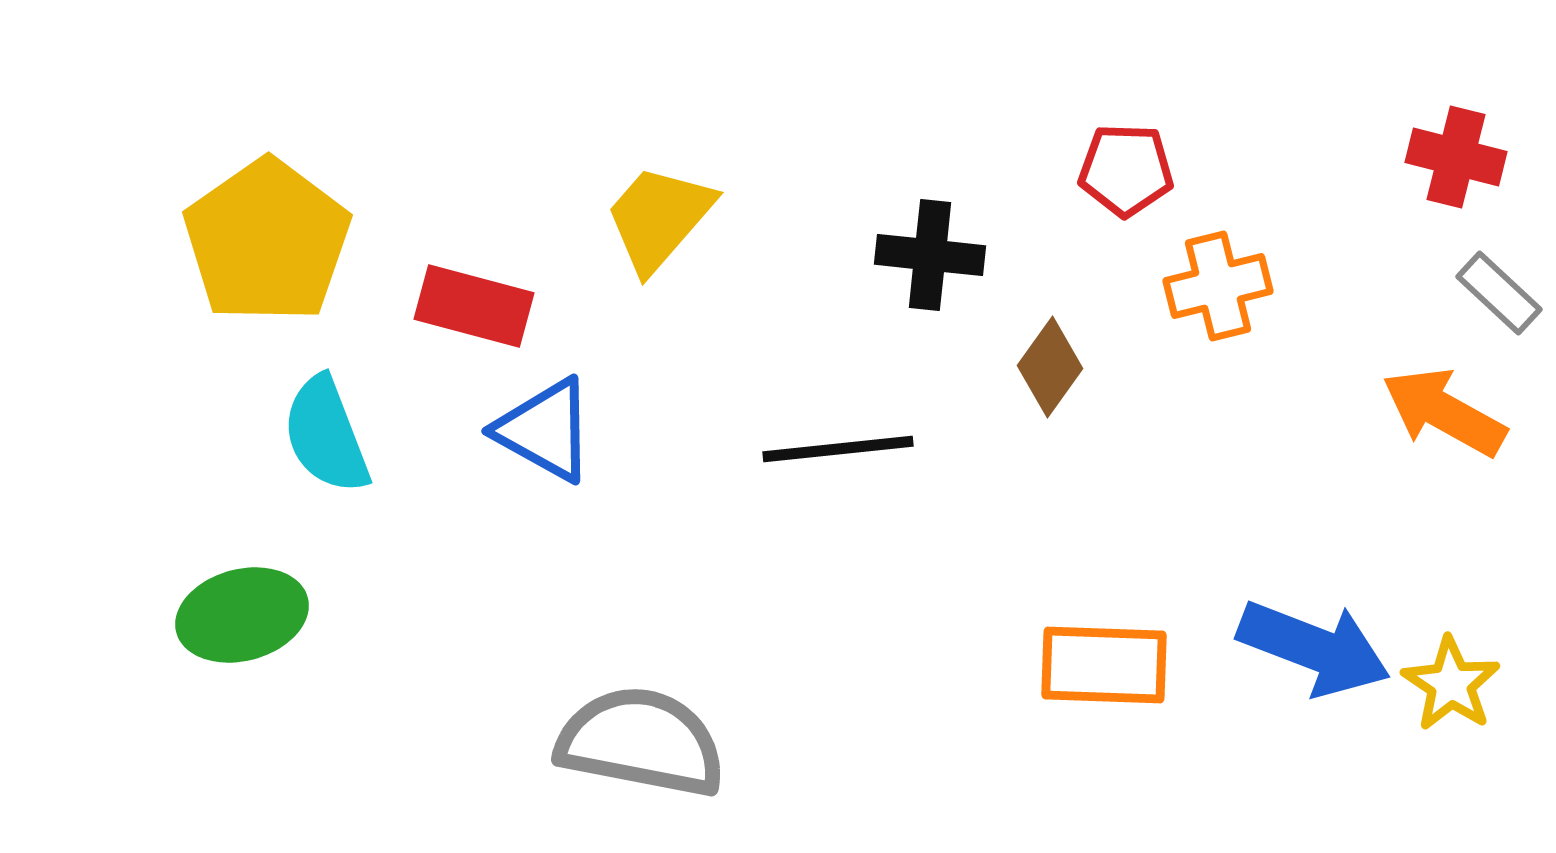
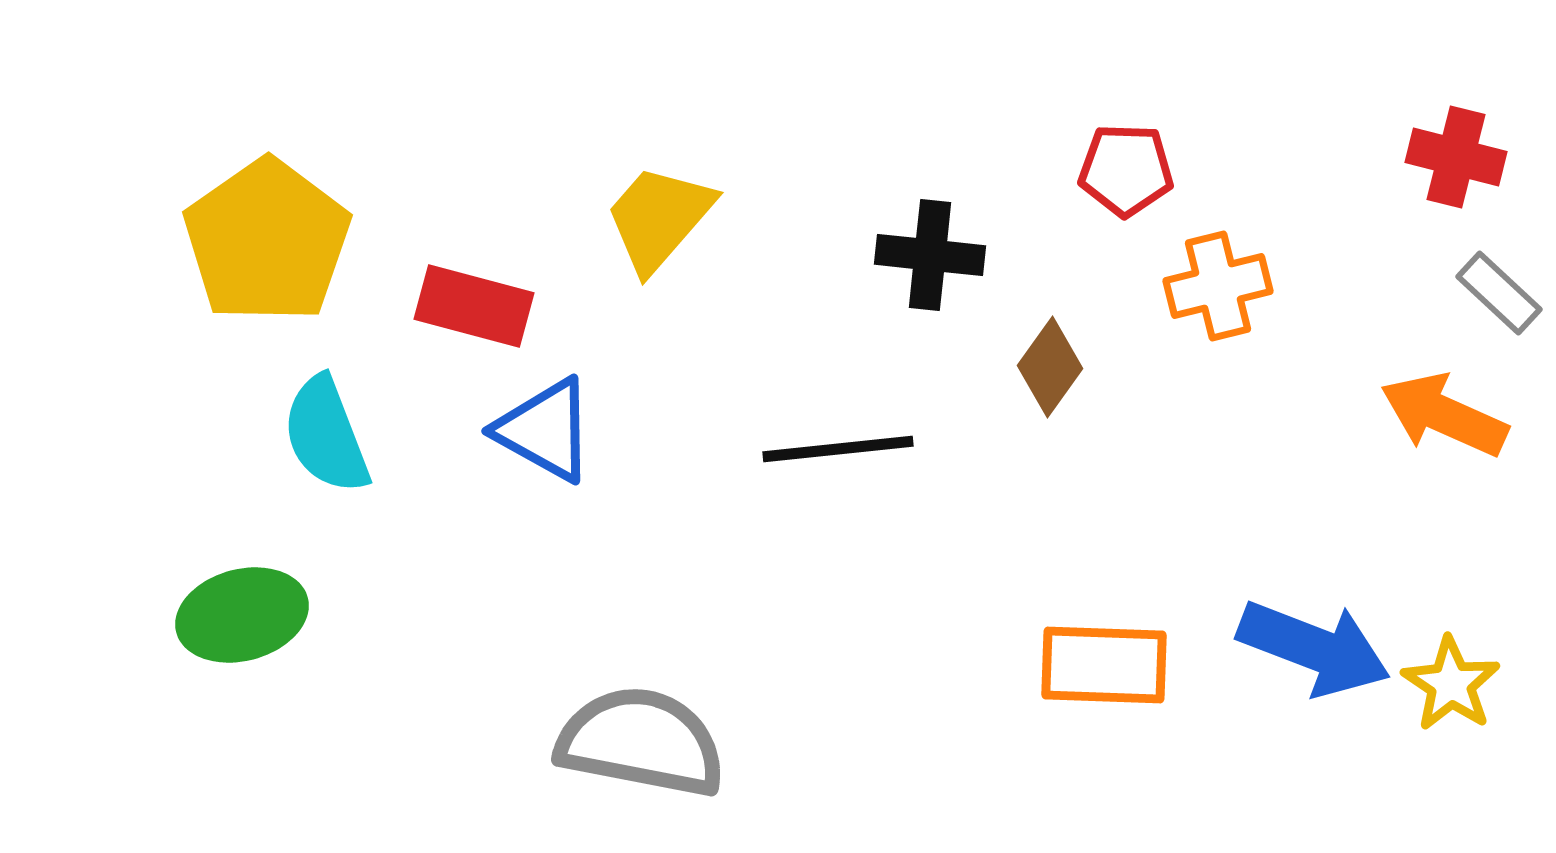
orange arrow: moved 3 px down; rotated 5 degrees counterclockwise
